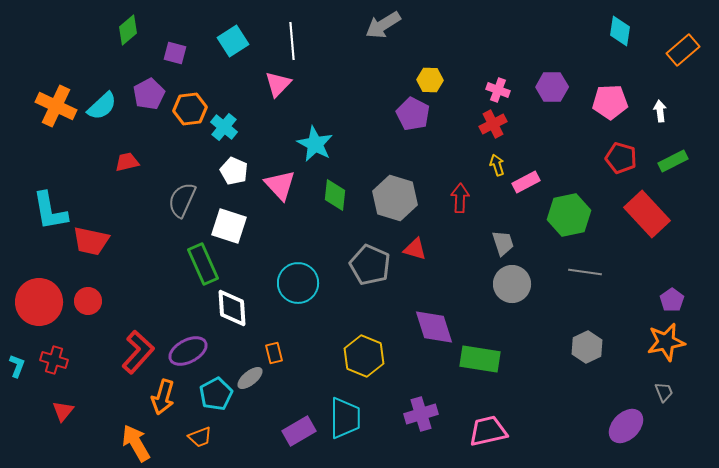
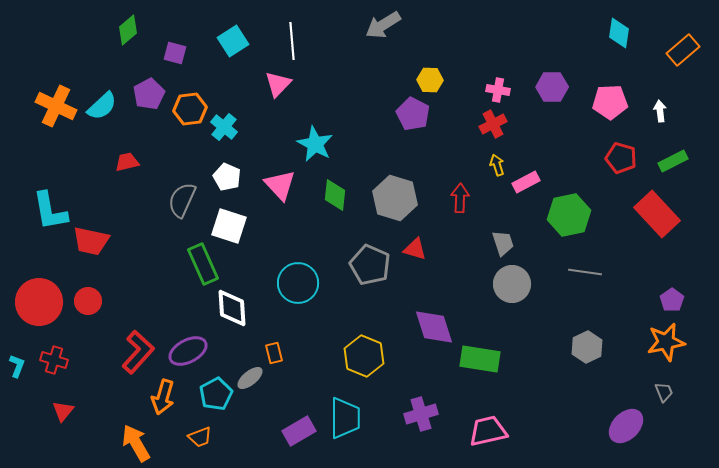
cyan diamond at (620, 31): moved 1 px left, 2 px down
pink cross at (498, 90): rotated 10 degrees counterclockwise
white pentagon at (234, 171): moved 7 px left, 6 px down
red rectangle at (647, 214): moved 10 px right
